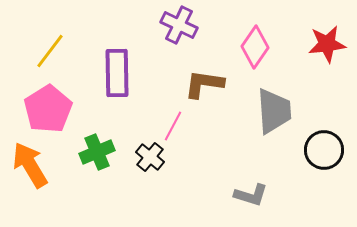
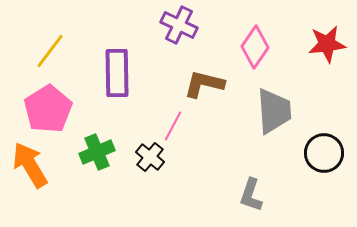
brown L-shape: rotated 6 degrees clockwise
black circle: moved 3 px down
gray L-shape: rotated 92 degrees clockwise
